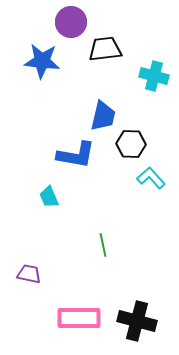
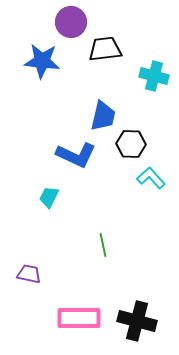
blue L-shape: rotated 15 degrees clockwise
cyan trapezoid: rotated 50 degrees clockwise
